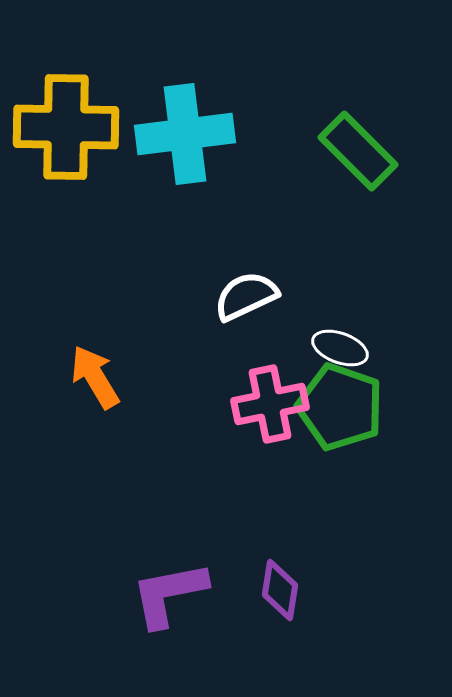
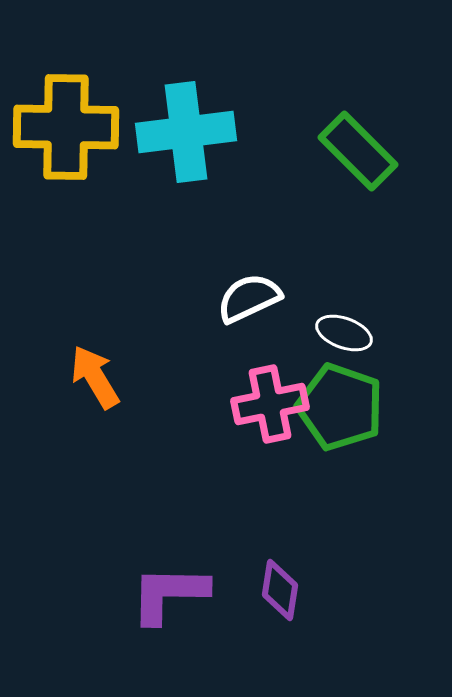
cyan cross: moved 1 px right, 2 px up
white semicircle: moved 3 px right, 2 px down
white ellipse: moved 4 px right, 15 px up
purple L-shape: rotated 12 degrees clockwise
